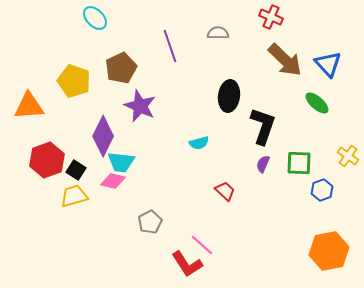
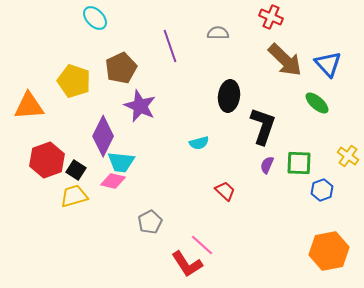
purple semicircle: moved 4 px right, 1 px down
